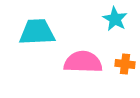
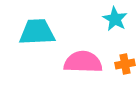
orange cross: rotated 18 degrees counterclockwise
